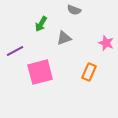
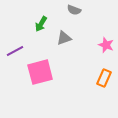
pink star: moved 2 px down
orange rectangle: moved 15 px right, 6 px down
